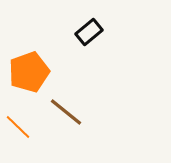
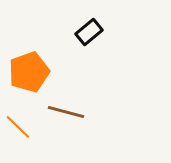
brown line: rotated 24 degrees counterclockwise
